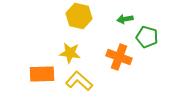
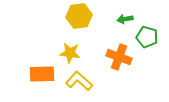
yellow hexagon: rotated 20 degrees counterclockwise
